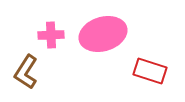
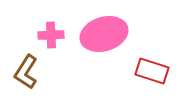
pink ellipse: moved 1 px right
red rectangle: moved 2 px right
